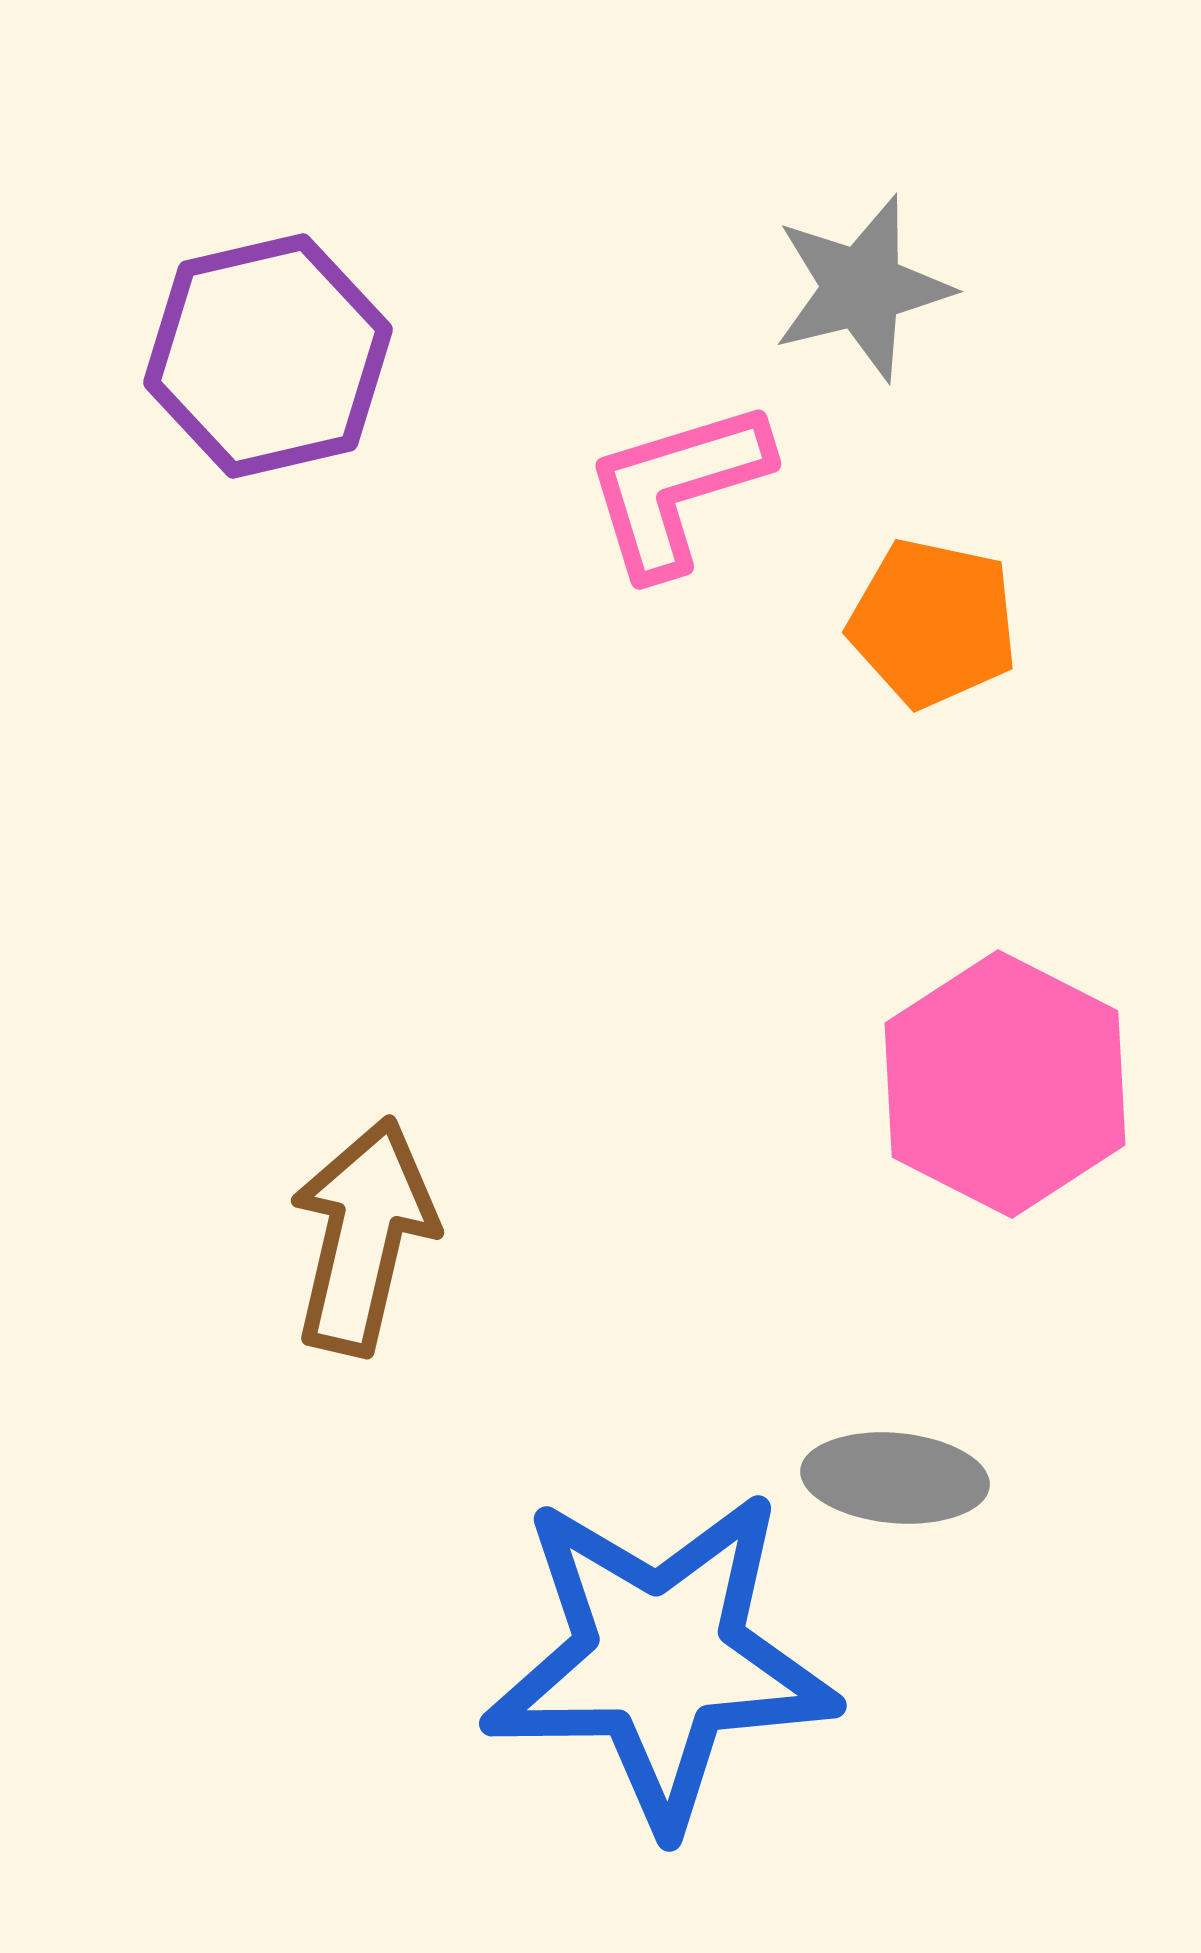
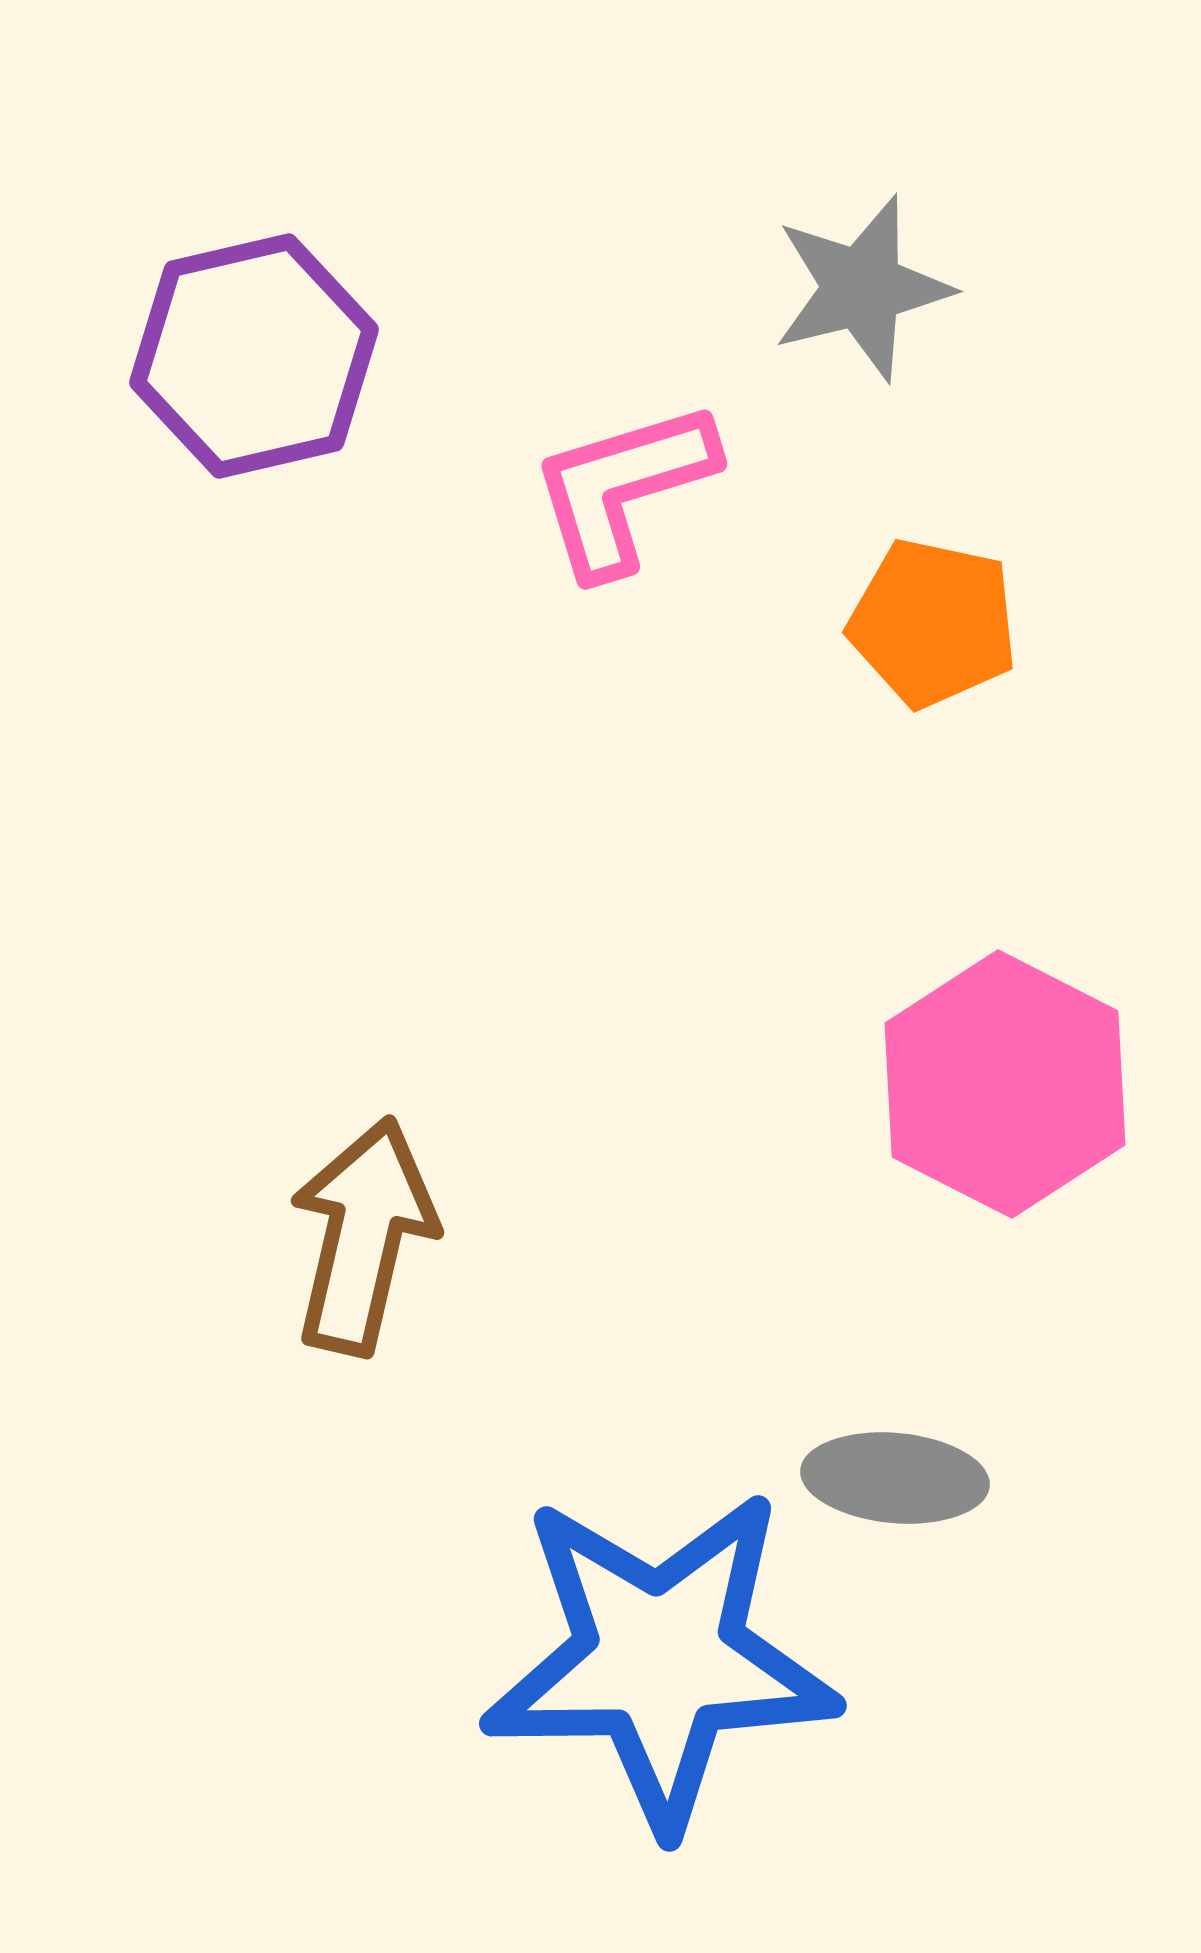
purple hexagon: moved 14 px left
pink L-shape: moved 54 px left
